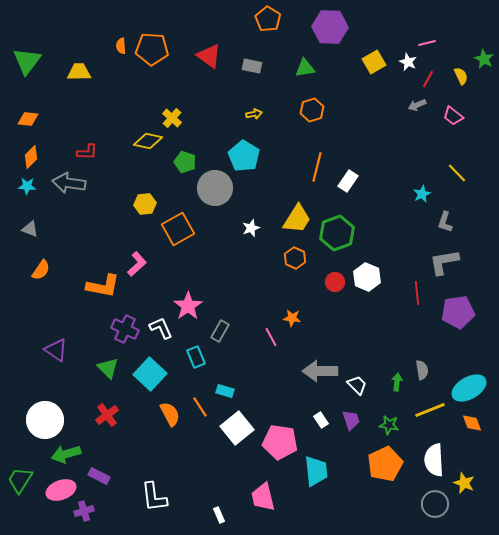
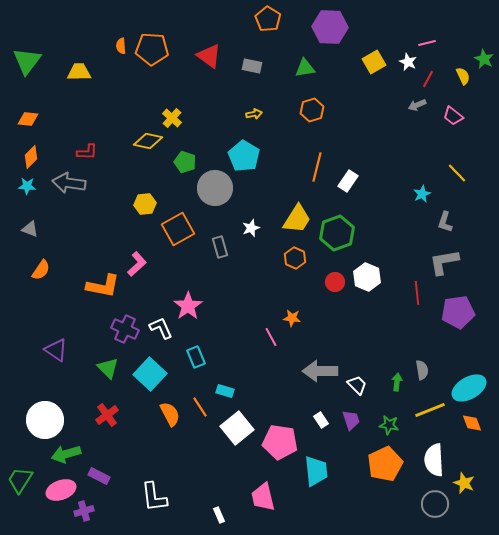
yellow semicircle at (461, 76): moved 2 px right
gray rectangle at (220, 331): moved 84 px up; rotated 45 degrees counterclockwise
